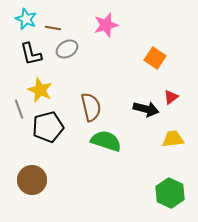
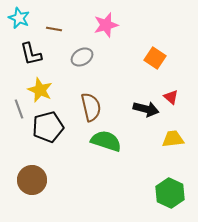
cyan star: moved 7 px left, 1 px up
brown line: moved 1 px right, 1 px down
gray ellipse: moved 15 px right, 8 px down
red triangle: rotated 42 degrees counterclockwise
